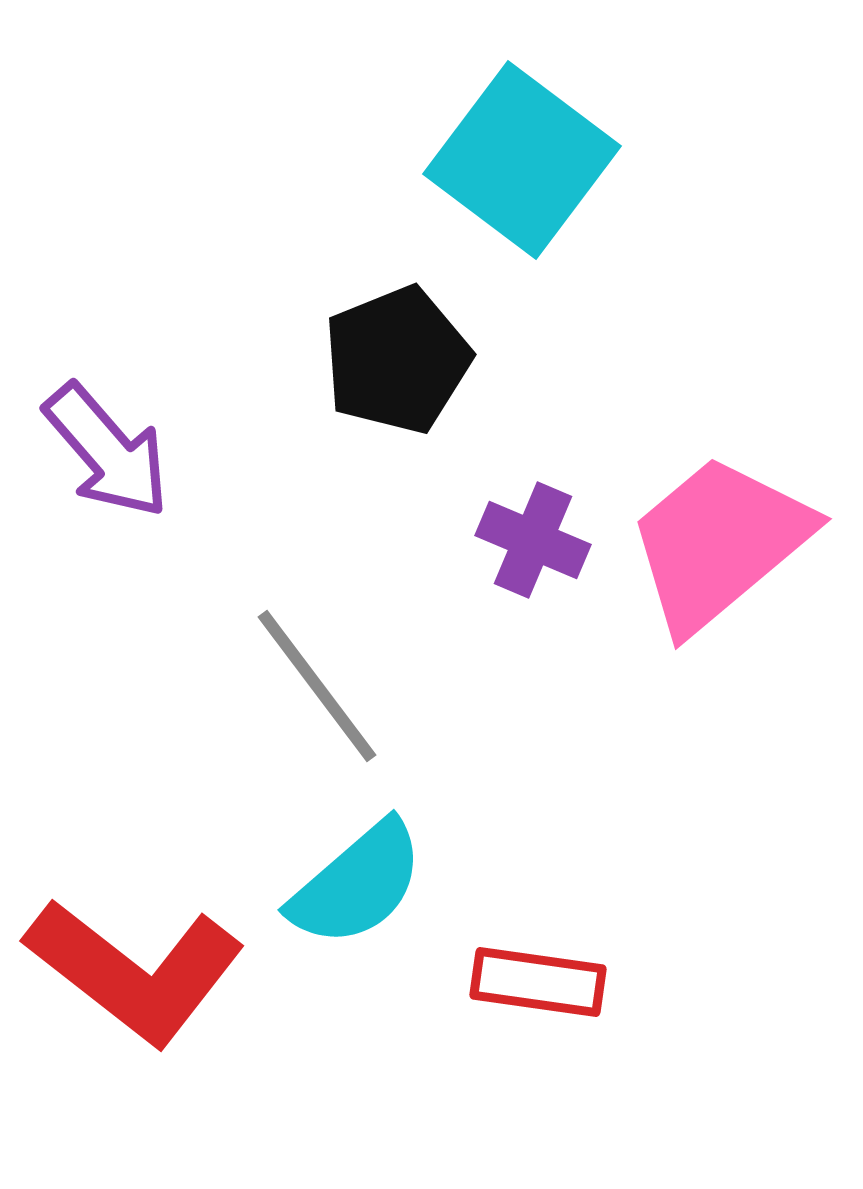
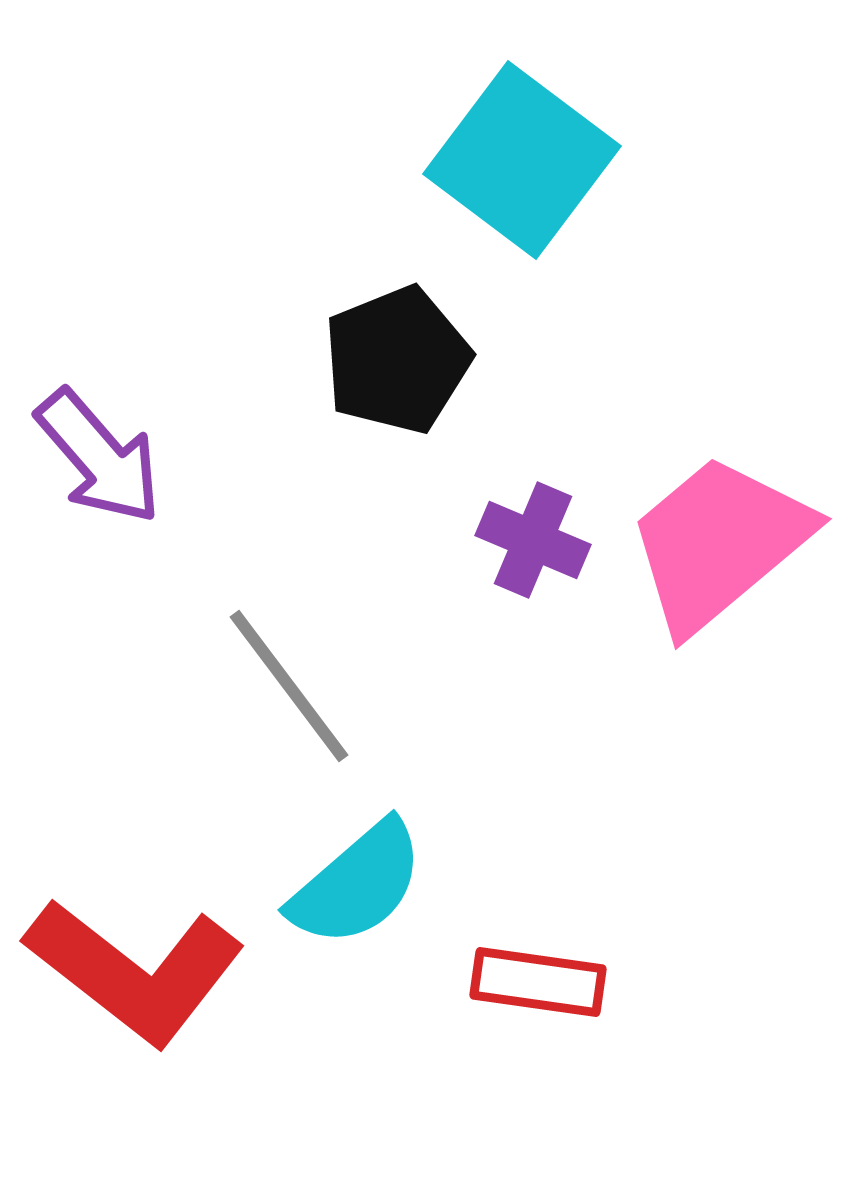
purple arrow: moved 8 px left, 6 px down
gray line: moved 28 px left
